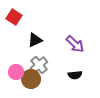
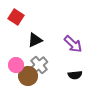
red square: moved 2 px right
purple arrow: moved 2 px left
pink circle: moved 7 px up
brown circle: moved 3 px left, 3 px up
